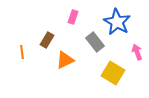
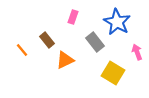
brown rectangle: rotated 70 degrees counterclockwise
orange line: moved 2 px up; rotated 32 degrees counterclockwise
